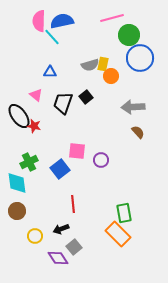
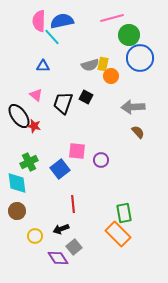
blue triangle: moved 7 px left, 6 px up
black square: rotated 24 degrees counterclockwise
